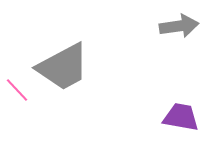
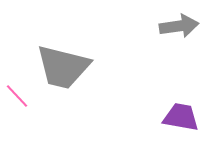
gray trapezoid: rotated 42 degrees clockwise
pink line: moved 6 px down
